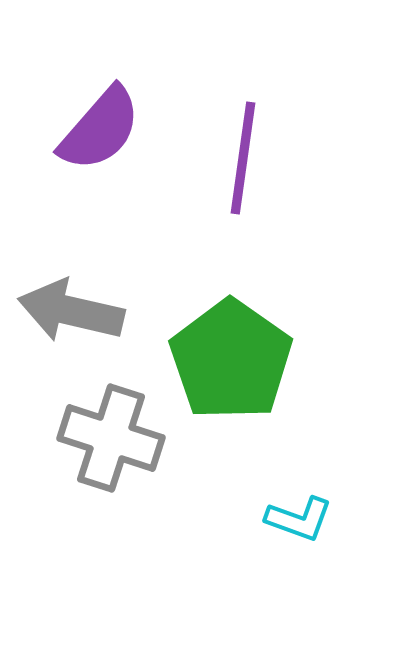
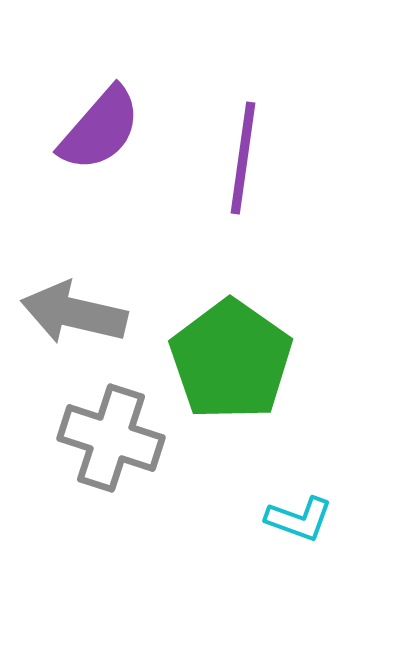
gray arrow: moved 3 px right, 2 px down
